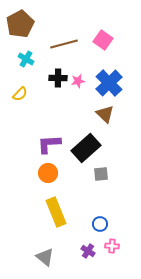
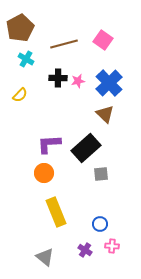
brown pentagon: moved 4 px down
yellow semicircle: moved 1 px down
orange circle: moved 4 px left
purple cross: moved 3 px left, 1 px up
